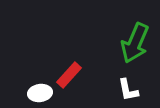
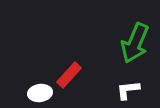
white L-shape: rotated 95 degrees clockwise
